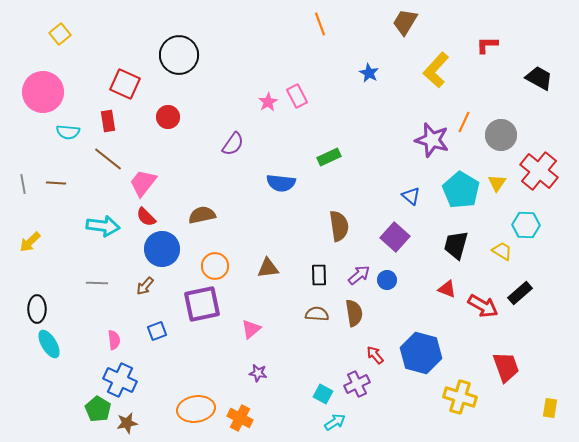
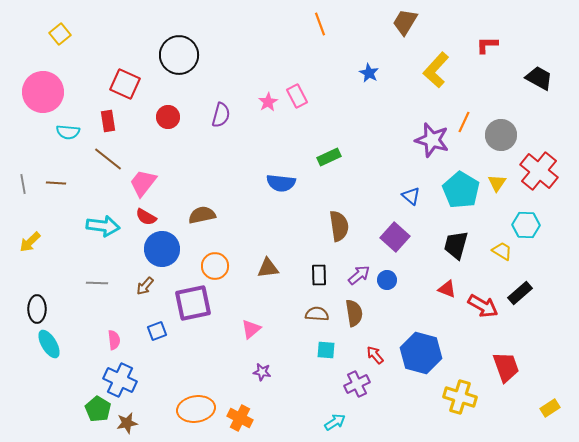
purple semicircle at (233, 144): moved 12 px left, 29 px up; rotated 20 degrees counterclockwise
red semicircle at (146, 217): rotated 15 degrees counterclockwise
purple square at (202, 304): moved 9 px left, 1 px up
purple star at (258, 373): moved 4 px right, 1 px up
cyan square at (323, 394): moved 3 px right, 44 px up; rotated 24 degrees counterclockwise
yellow rectangle at (550, 408): rotated 48 degrees clockwise
